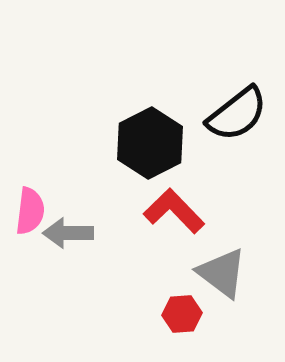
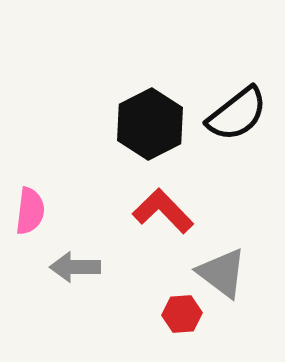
black hexagon: moved 19 px up
red L-shape: moved 11 px left
gray arrow: moved 7 px right, 34 px down
